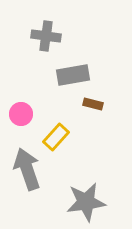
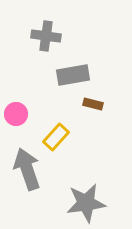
pink circle: moved 5 px left
gray star: moved 1 px down
